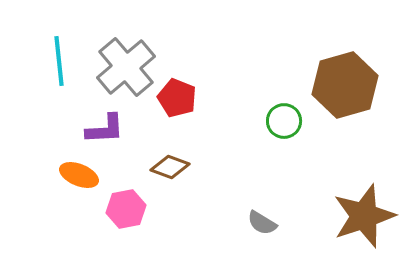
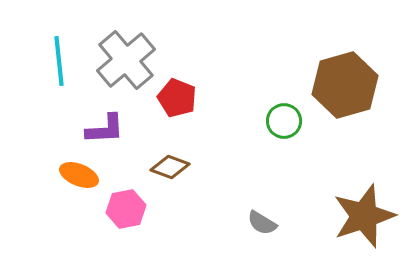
gray cross: moved 7 px up
